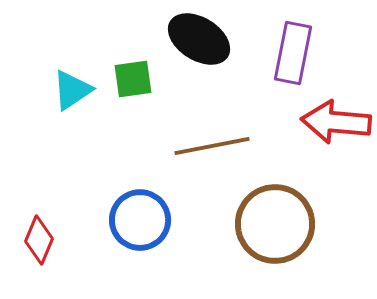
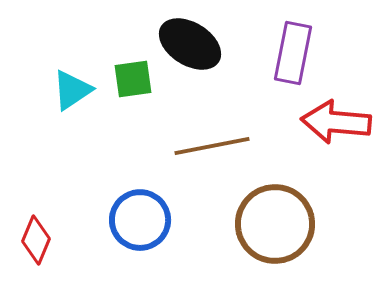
black ellipse: moved 9 px left, 5 px down
red diamond: moved 3 px left
